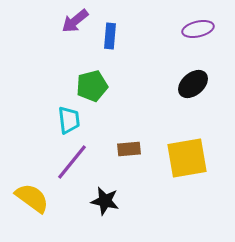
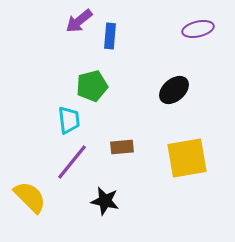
purple arrow: moved 4 px right
black ellipse: moved 19 px left, 6 px down
brown rectangle: moved 7 px left, 2 px up
yellow semicircle: moved 2 px left, 1 px up; rotated 9 degrees clockwise
